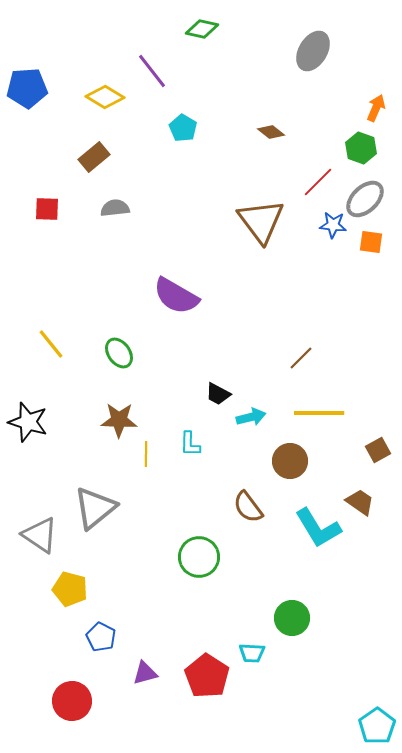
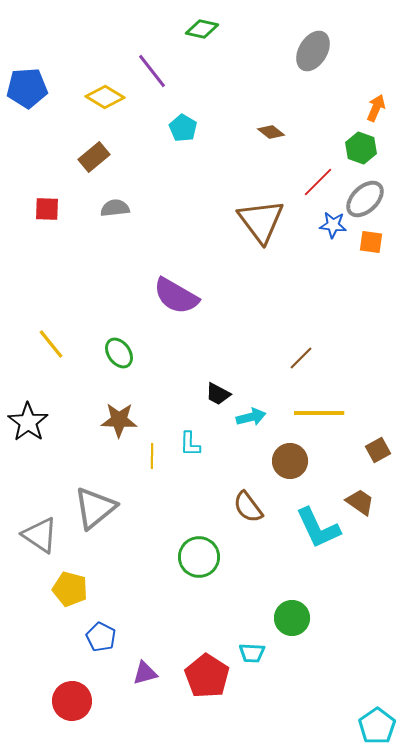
black star at (28, 422): rotated 18 degrees clockwise
yellow line at (146, 454): moved 6 px right, 2 px down
cyan L-shape at (318, 528): rotated 6 degrees clockwise
